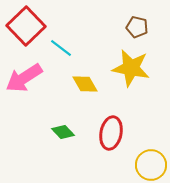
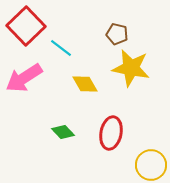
brown pentagon: moved 20 px left, 7 px down
